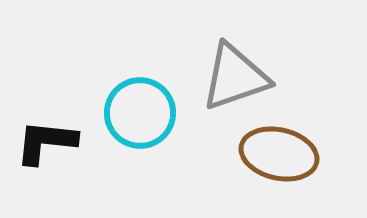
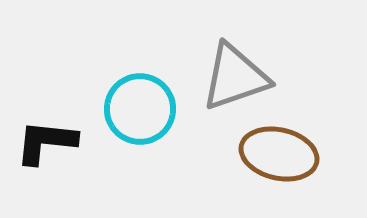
cyan circle: moved 4 px up
